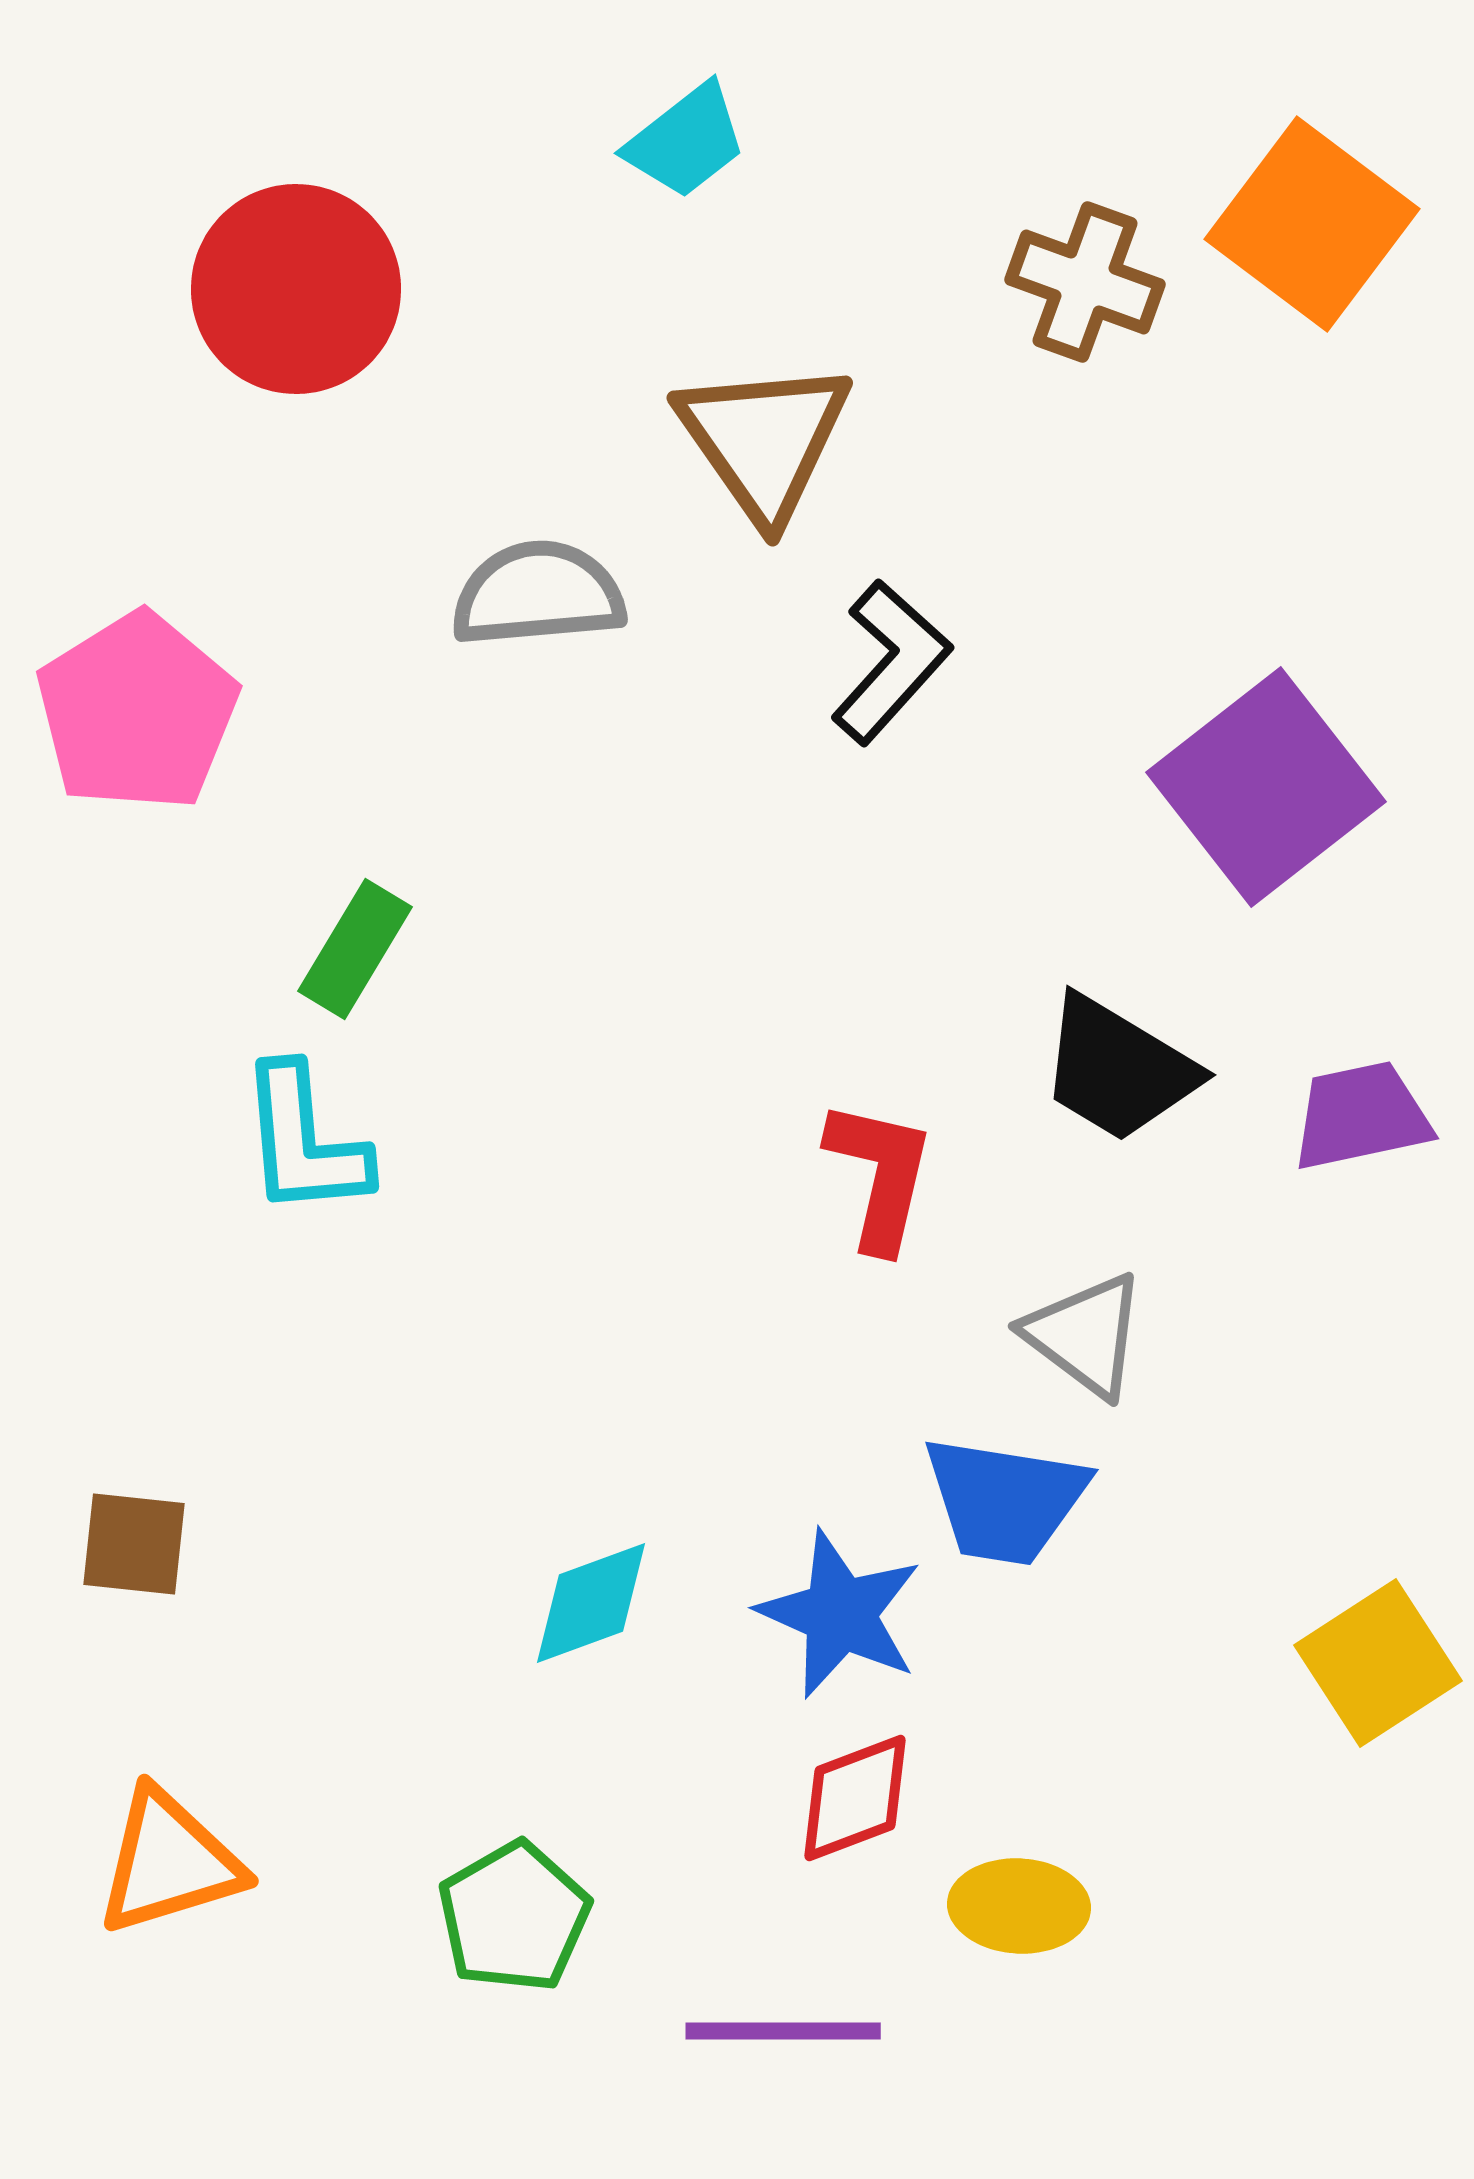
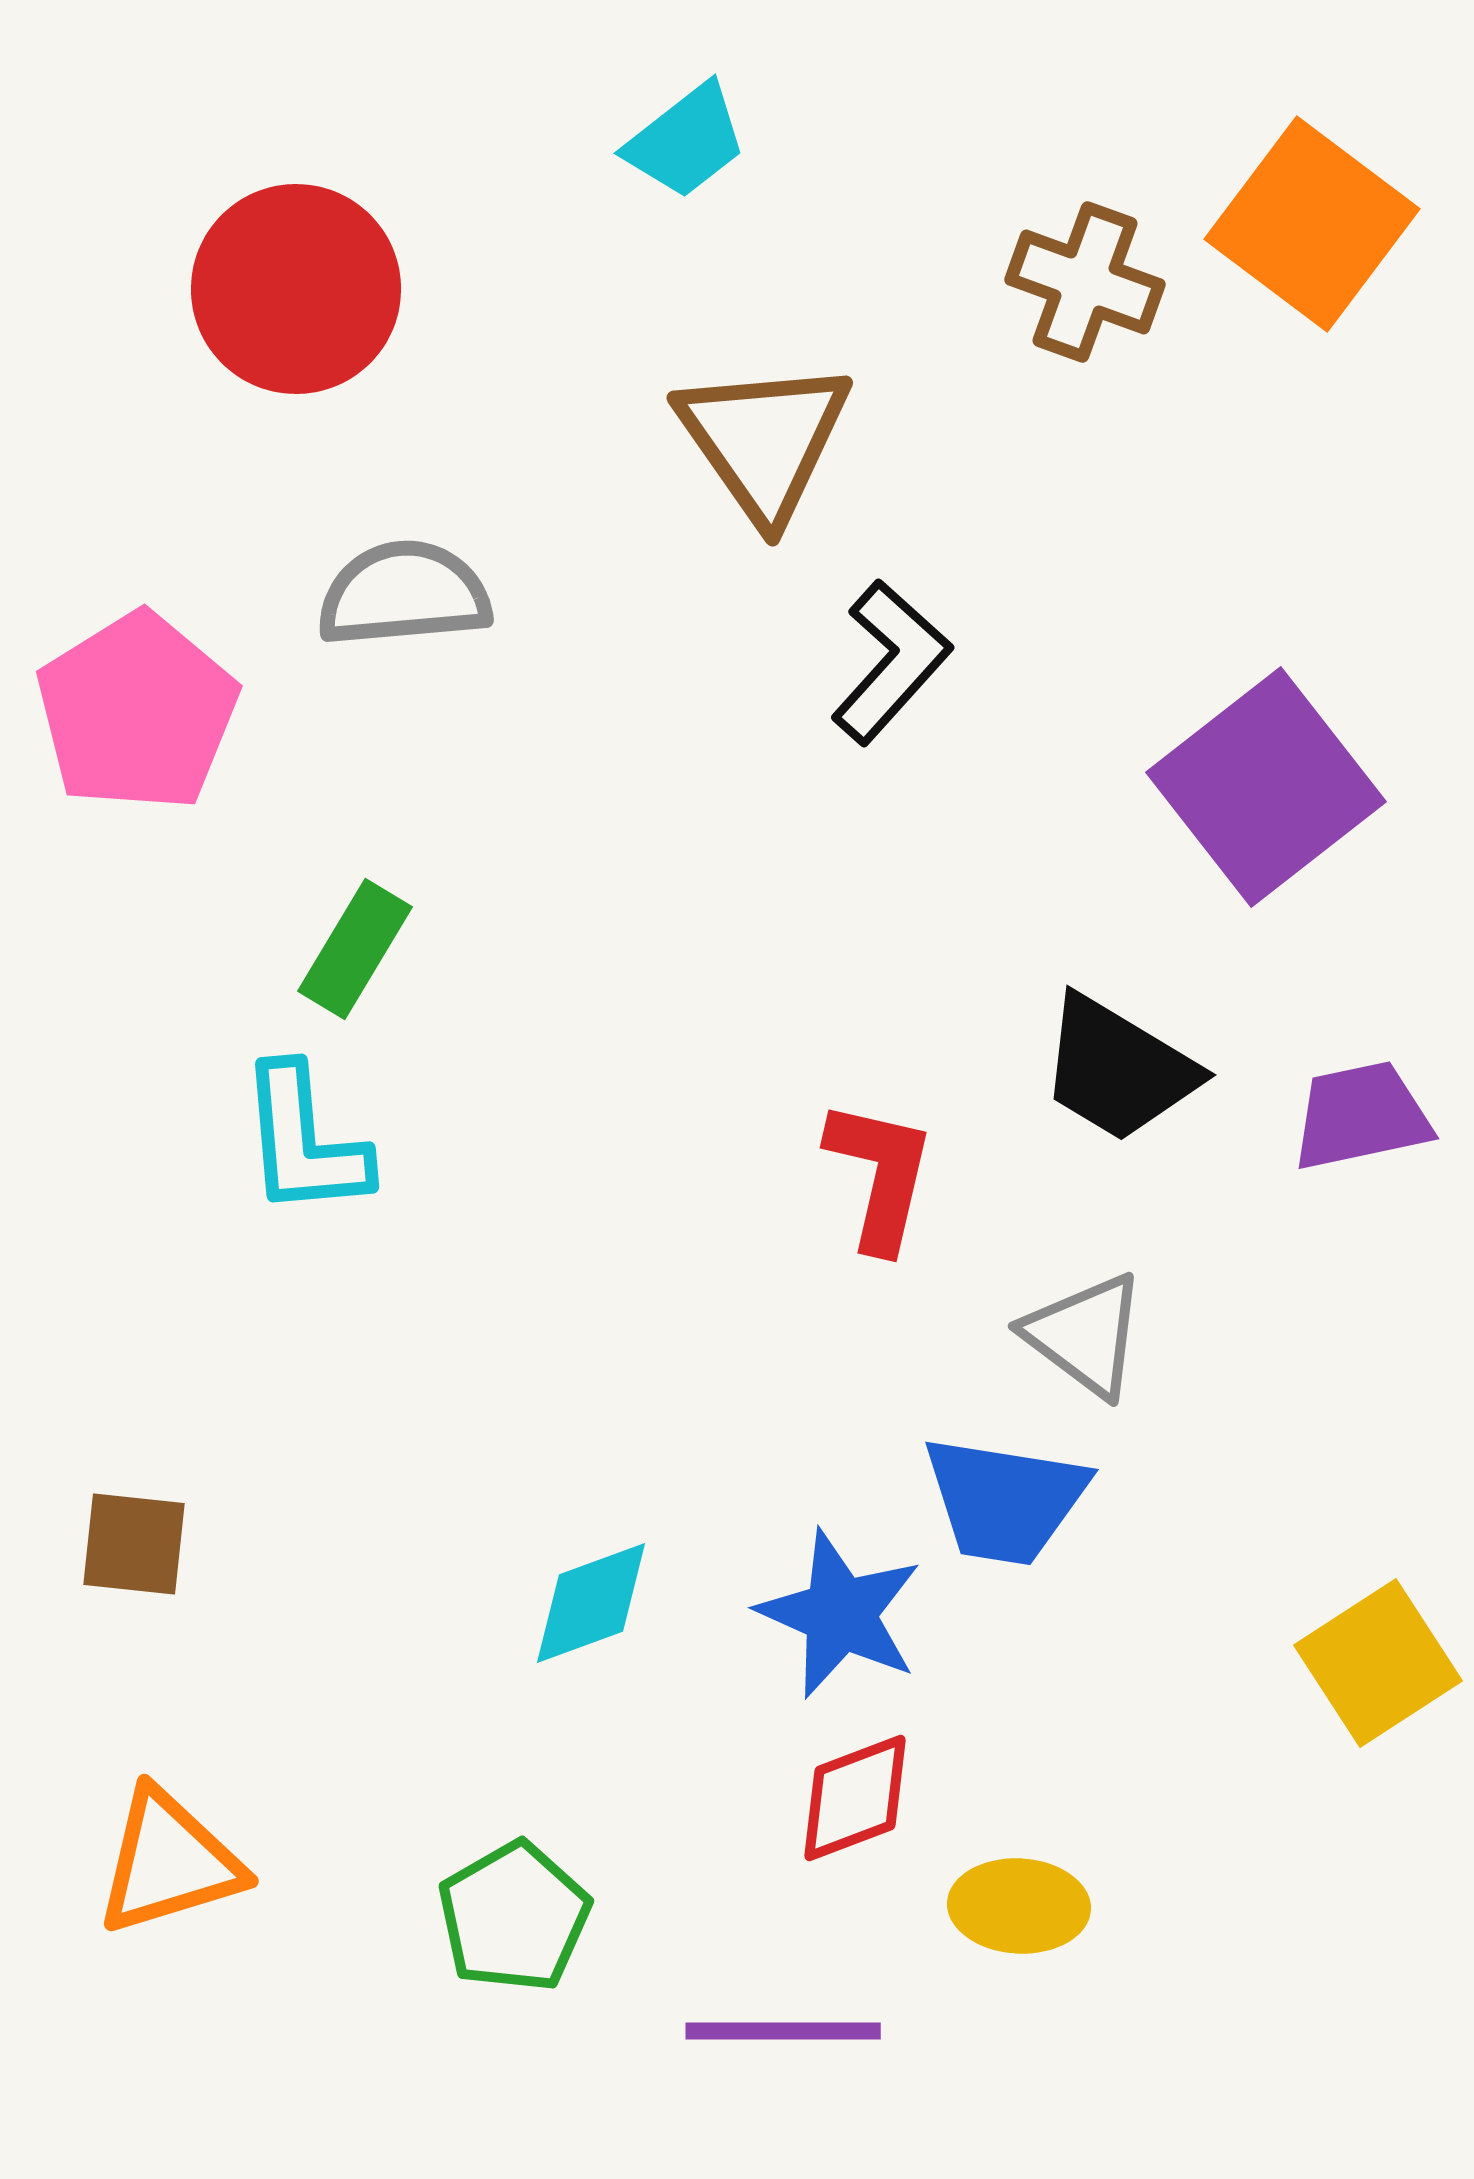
gray semicircle: moved 134 px left
